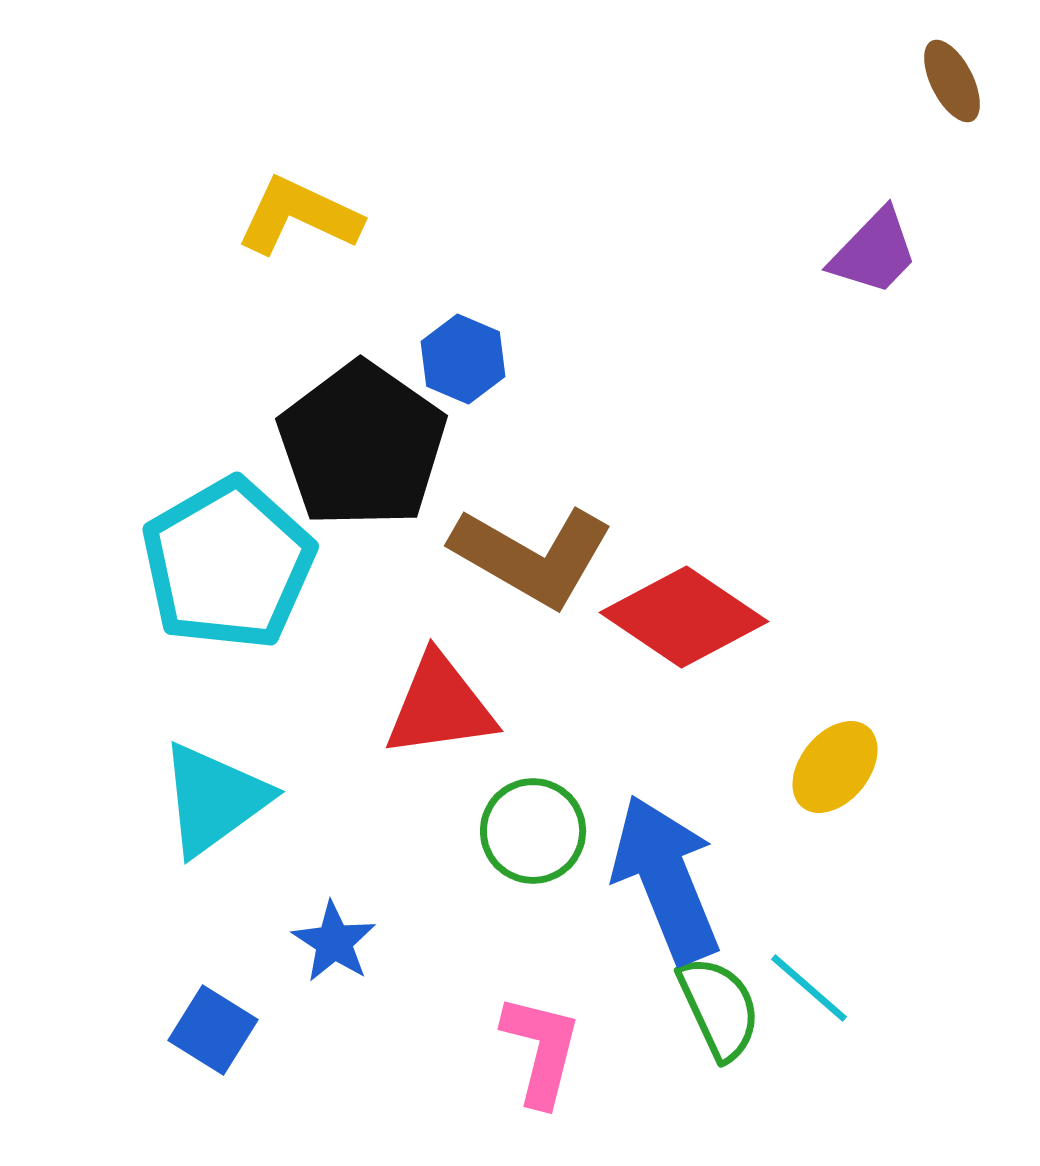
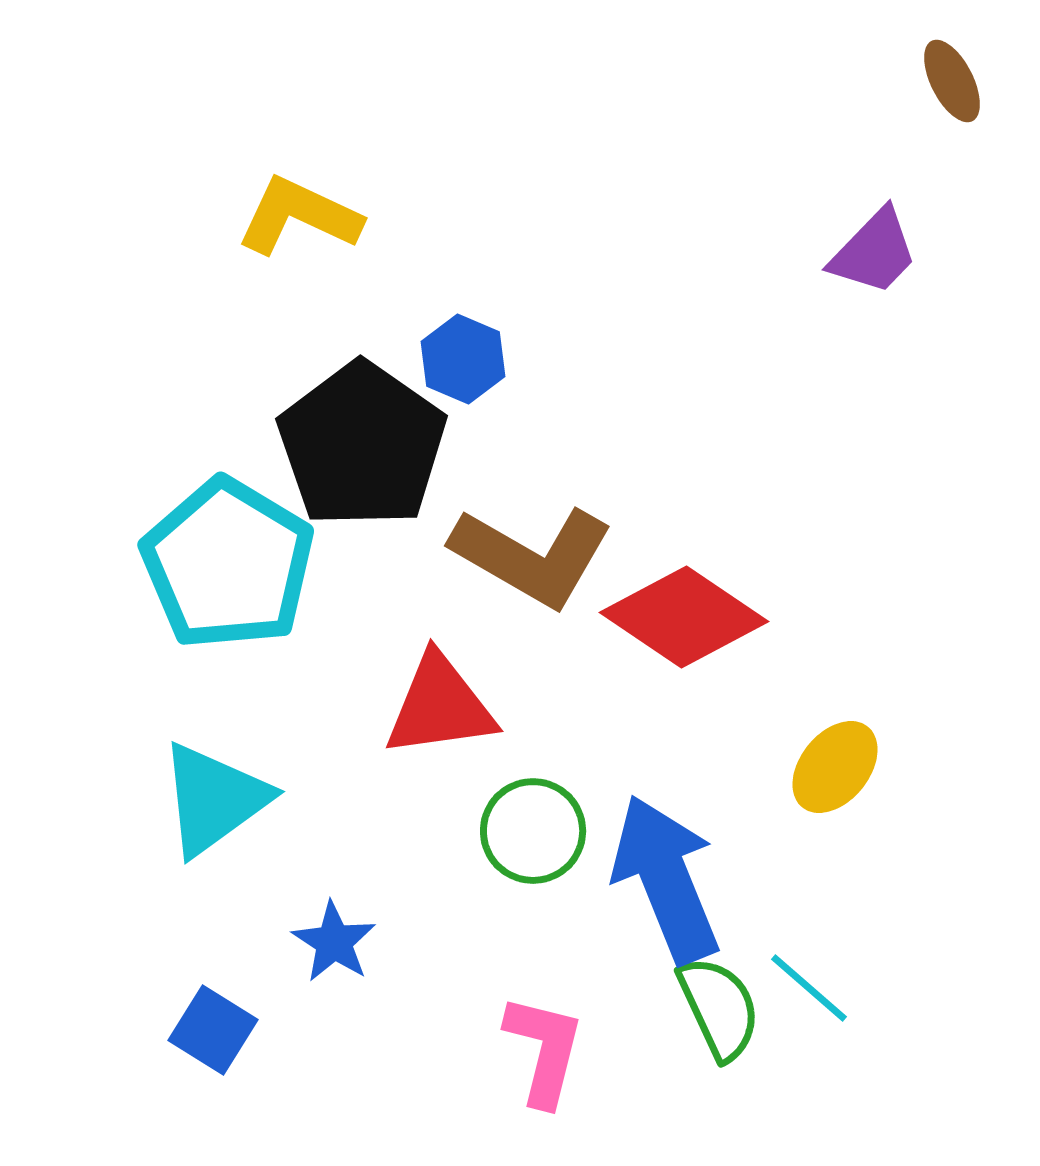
cyan pentagon: rotated 11 degrees counterclockwise
pink L-shape: moved 3 px right
